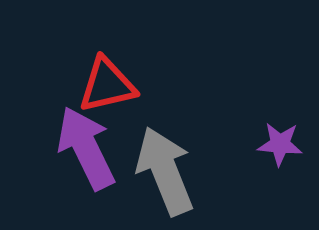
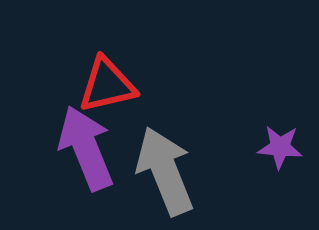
purple star: moved 3 px down
purple arrow: rotated 4 degrees clockwise
